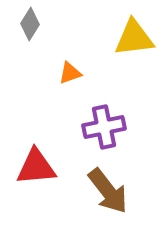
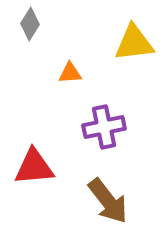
yellow triangle: moved 5 px down
orange triangle: rotated 15 degrees clockwise
red triangle: moved 2 px left
brown arrow: moved 10 px down
